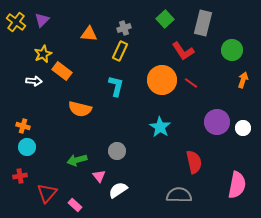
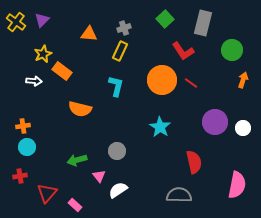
purple circle: moved 2 px left
orange cross: rotated 24 degrees counterclockwise
